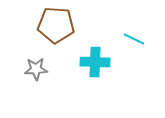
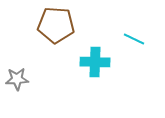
gray star: moved 19 px left, 10 px down
